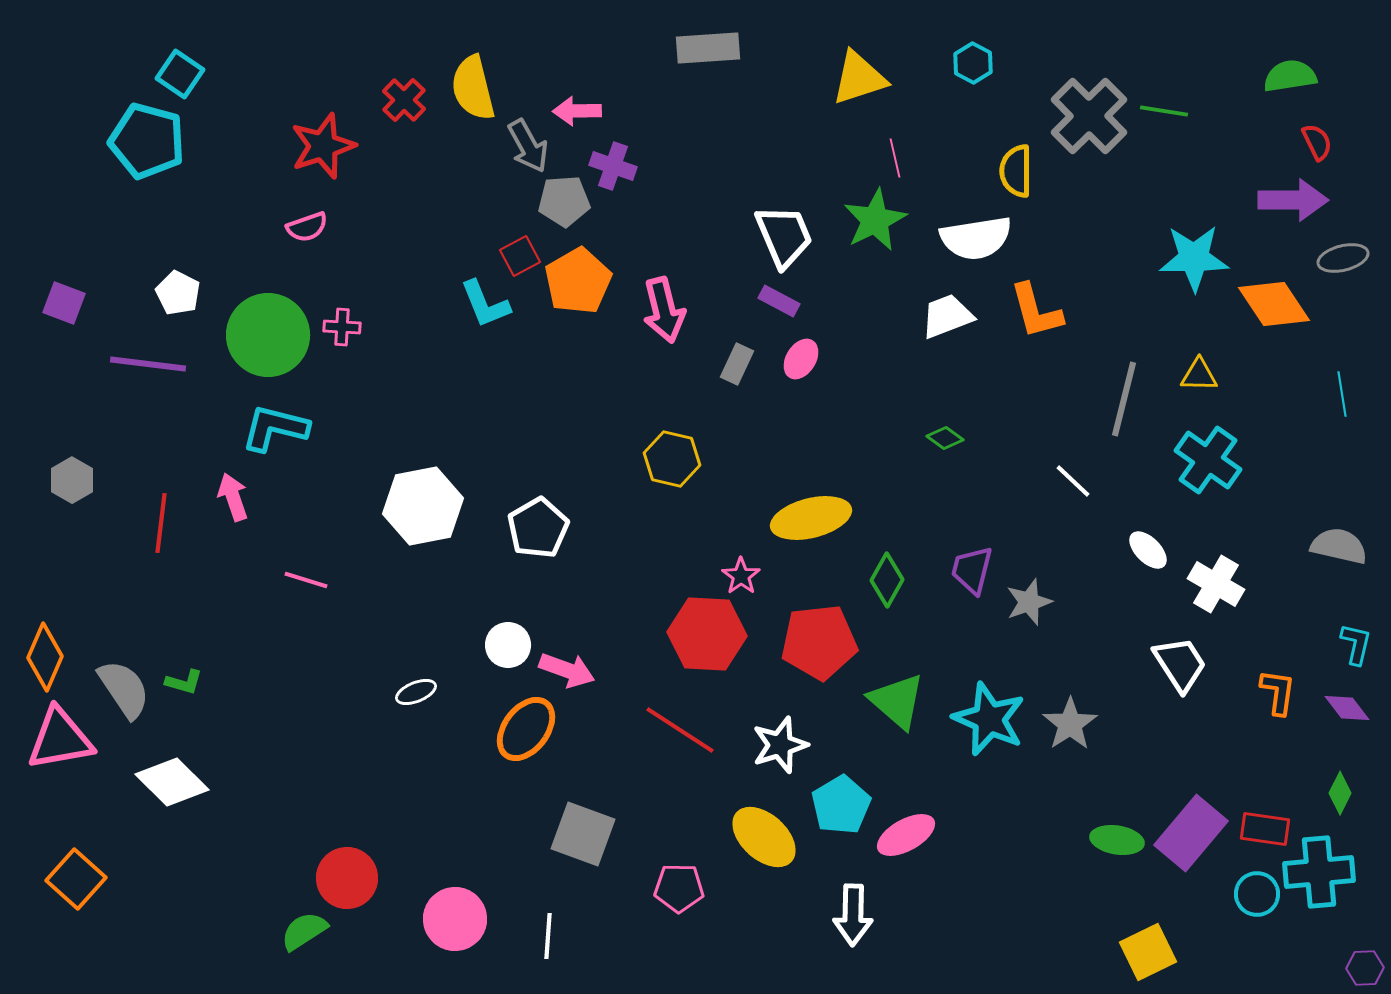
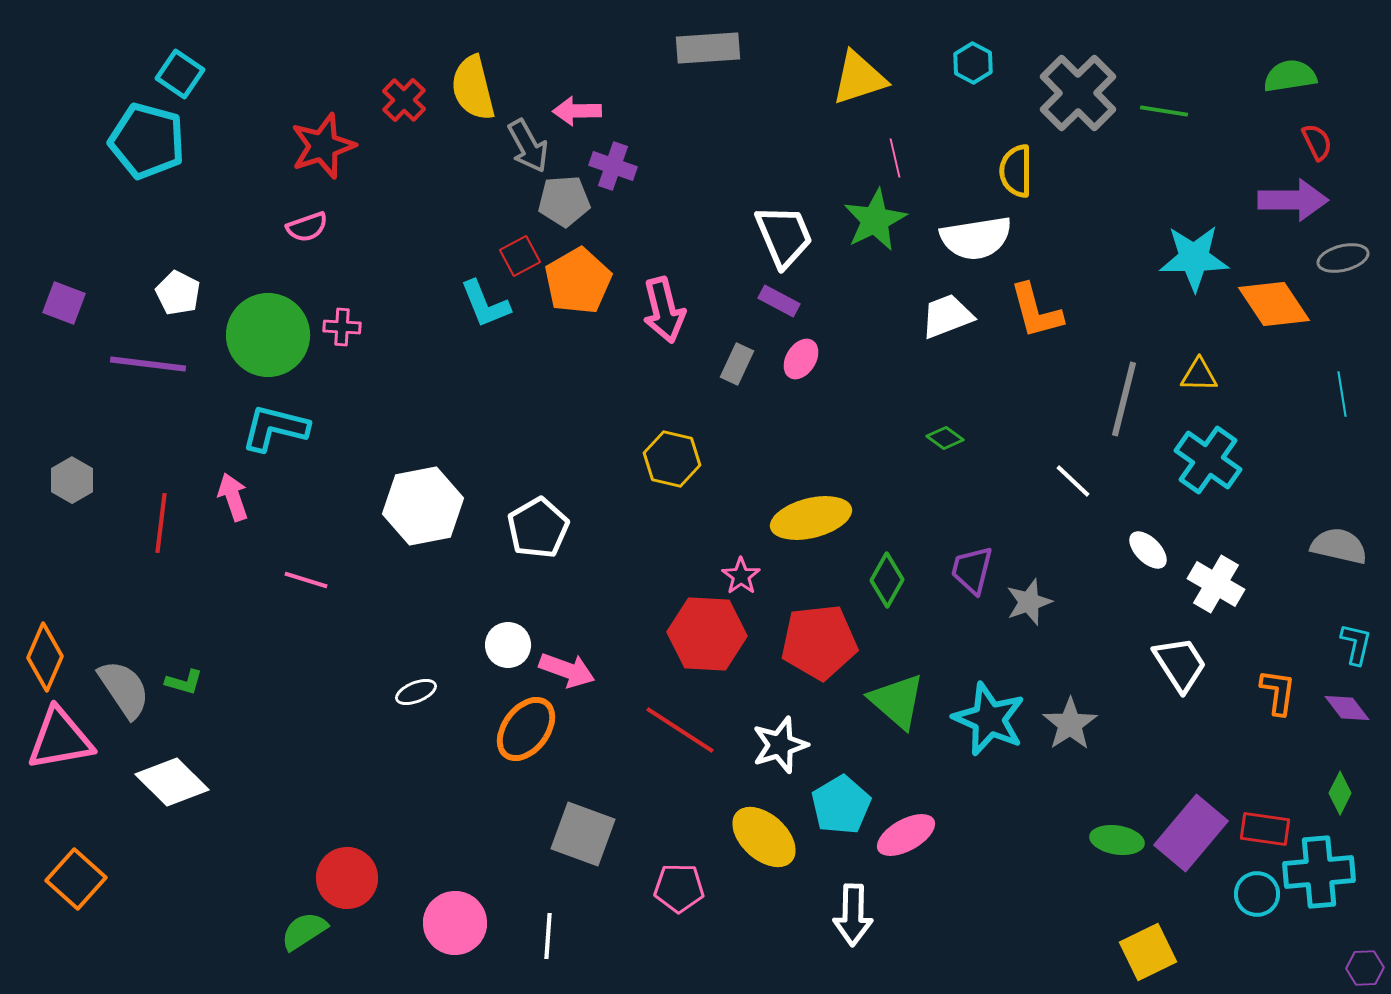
gray cross at (1089, 116): moved 11 px left, 23 px up
pink circle at (455, 919): moved 4 px down
